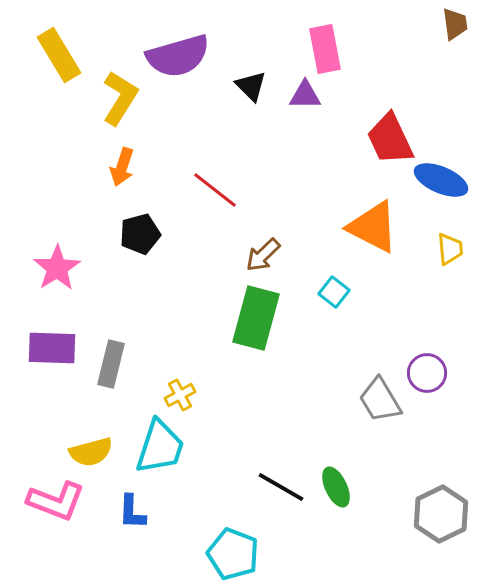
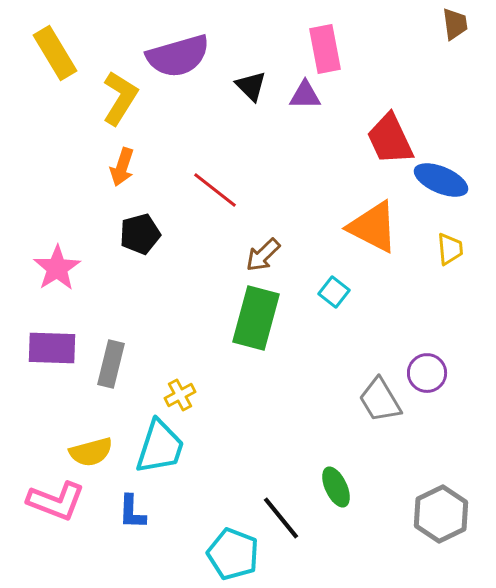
yellow rectangle: moved 4 px left, 2 px up
black line: moved 31 px down; rotated 21 degrees clockwise
